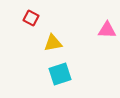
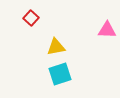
red square: rotated 14 degrees clockwise
yellow triangle: moved 3 px right, 4 px down
